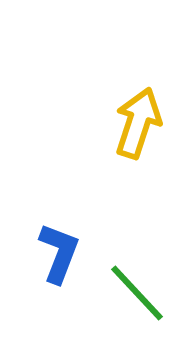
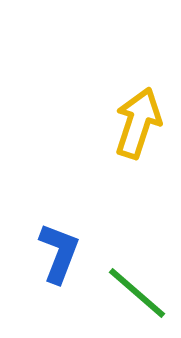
green line: rotated 6 degrees counterclockwise
